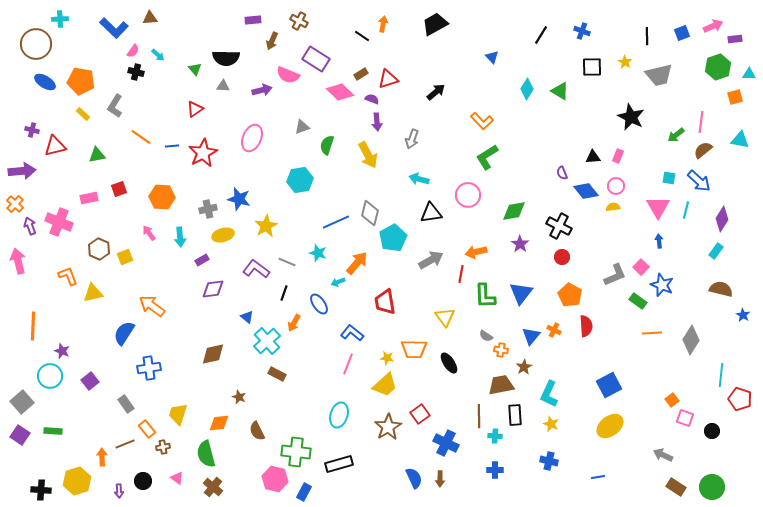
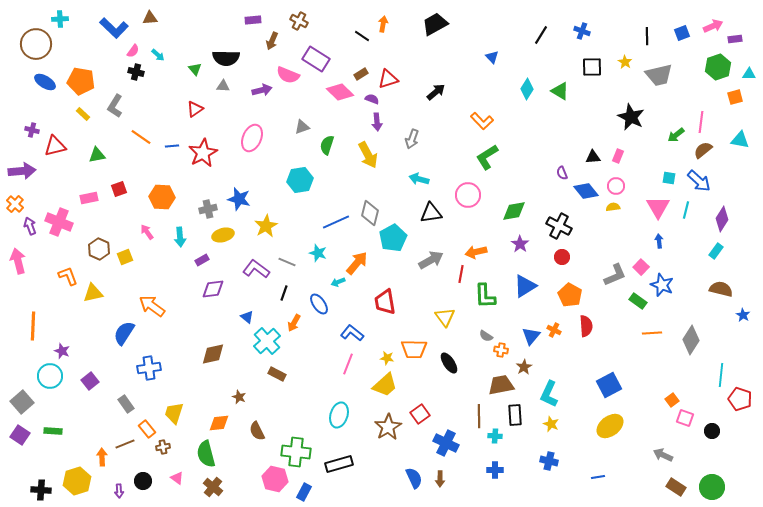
pink arrow at (149, 233): moved 2 px left, 1 px up
blue triangle at (521, 293): moved 4 px right, 7 px up; rotated 20 degrees clockwise
yellow trapezoid at (178, 414): moved 4 px left, 1 px up
